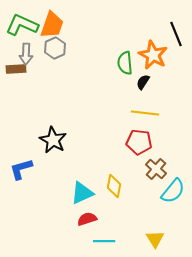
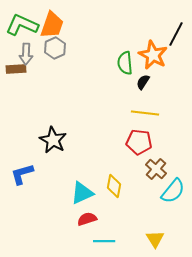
black line: rotated 50 degrees clockwise
blue L-shape: moved 1 px right, 5 px down
